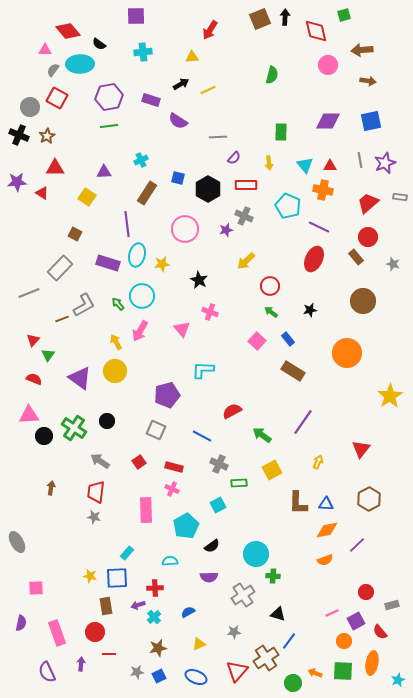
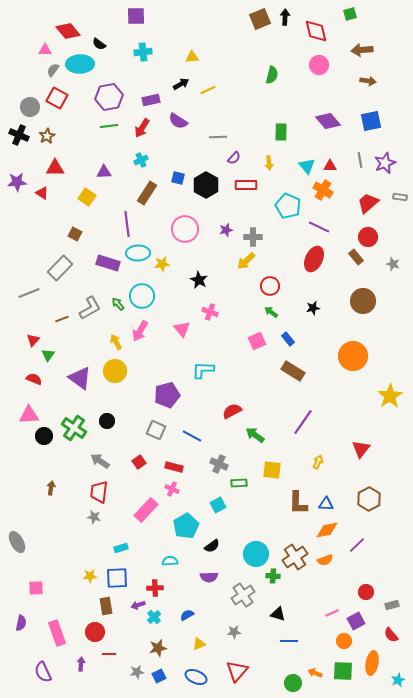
green square at (344, 15): moved 6 px right, 1 px up
red arrow at (210, 30): moved 68 px left, 98 px down
pink circle at (328, 65): moved 9 px left
purple rectangle at (151, 100): rotated 30 degrees counterclockwise
purple diamond at (328, 121): rotated 50 degrees clockwise
cyan triangle at (305, 165): moved 2 px right, 1 px down
black hexagon at (208, 189): moved 2 px left, 4 px up
orange cross at (323, 190): rotated 18 degrees clockwise
gray cross at (244, 216): moved 9 px right, 21 px down; rotated 24 degrees counterclockwise
cyan ellipse at (137, 255): moved 1 px right, 2 px up; rotated 75 degrees clockwise
gray L-shape at (84, 305): moved 6 px right, 3 px down
black star at (310, 310): moved 3 px right, 2 px up
pink square at (257, 341): rotated 24 degrees clockwise
orange circle at (347, 353): moved 6 px right, 3 px down
green arrow at (262, 435): moved 7 px left
blue line at (202, 436): moved 10 px left
yellow square at (272, 470): rotated 36 degrees clockwise
red trapezoid at (96, 492): moved 3 px right
pink rectangle at (146, 510): rotated 45 degrees clockwise
cyan rectangle at (127, 553): moved 6 px left, 5 px up; rotated 32 degrees clockwise
yellow star at (90, 576): rotated 16 degrees counterclockwise
blue semicircle at (188, 612): moved 1 px left, 3 px down
red semicircle at (380, 632): moved 11 px right, 3 px down
blue line at (289, 641): rotated 54 degrees clockwise
brown cross at (266, 658): moved 29 px right, 101 px up
purple semicircle at (47, 672): moved 4 px left
